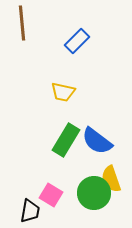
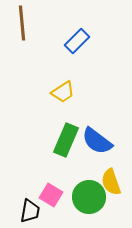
yellow trapezoid: rotated 45 degrees counterclockwise
green rectangle: rotated 8 degrees counterclockwise
yellow semicircle: moved 3 px down
green circle: moved 5 px left, 4 px down
